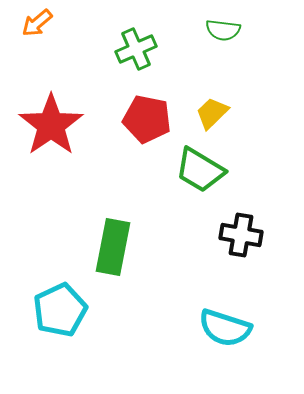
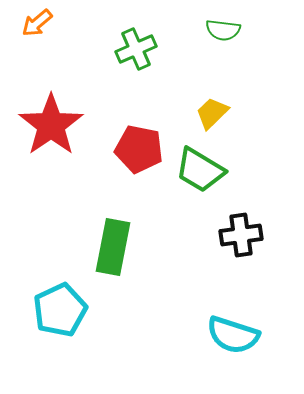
red pentagon: moved 8 px left, 30 px down
black cross: rotated 18 degrees counterclockwise
cyan semicircle: moved 8 px right, 7 px down
